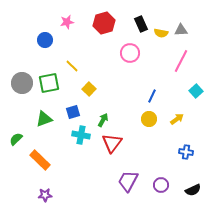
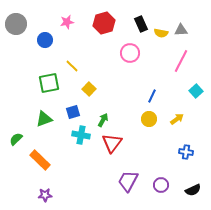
gray circle: moved 6 px left, 59 px up
